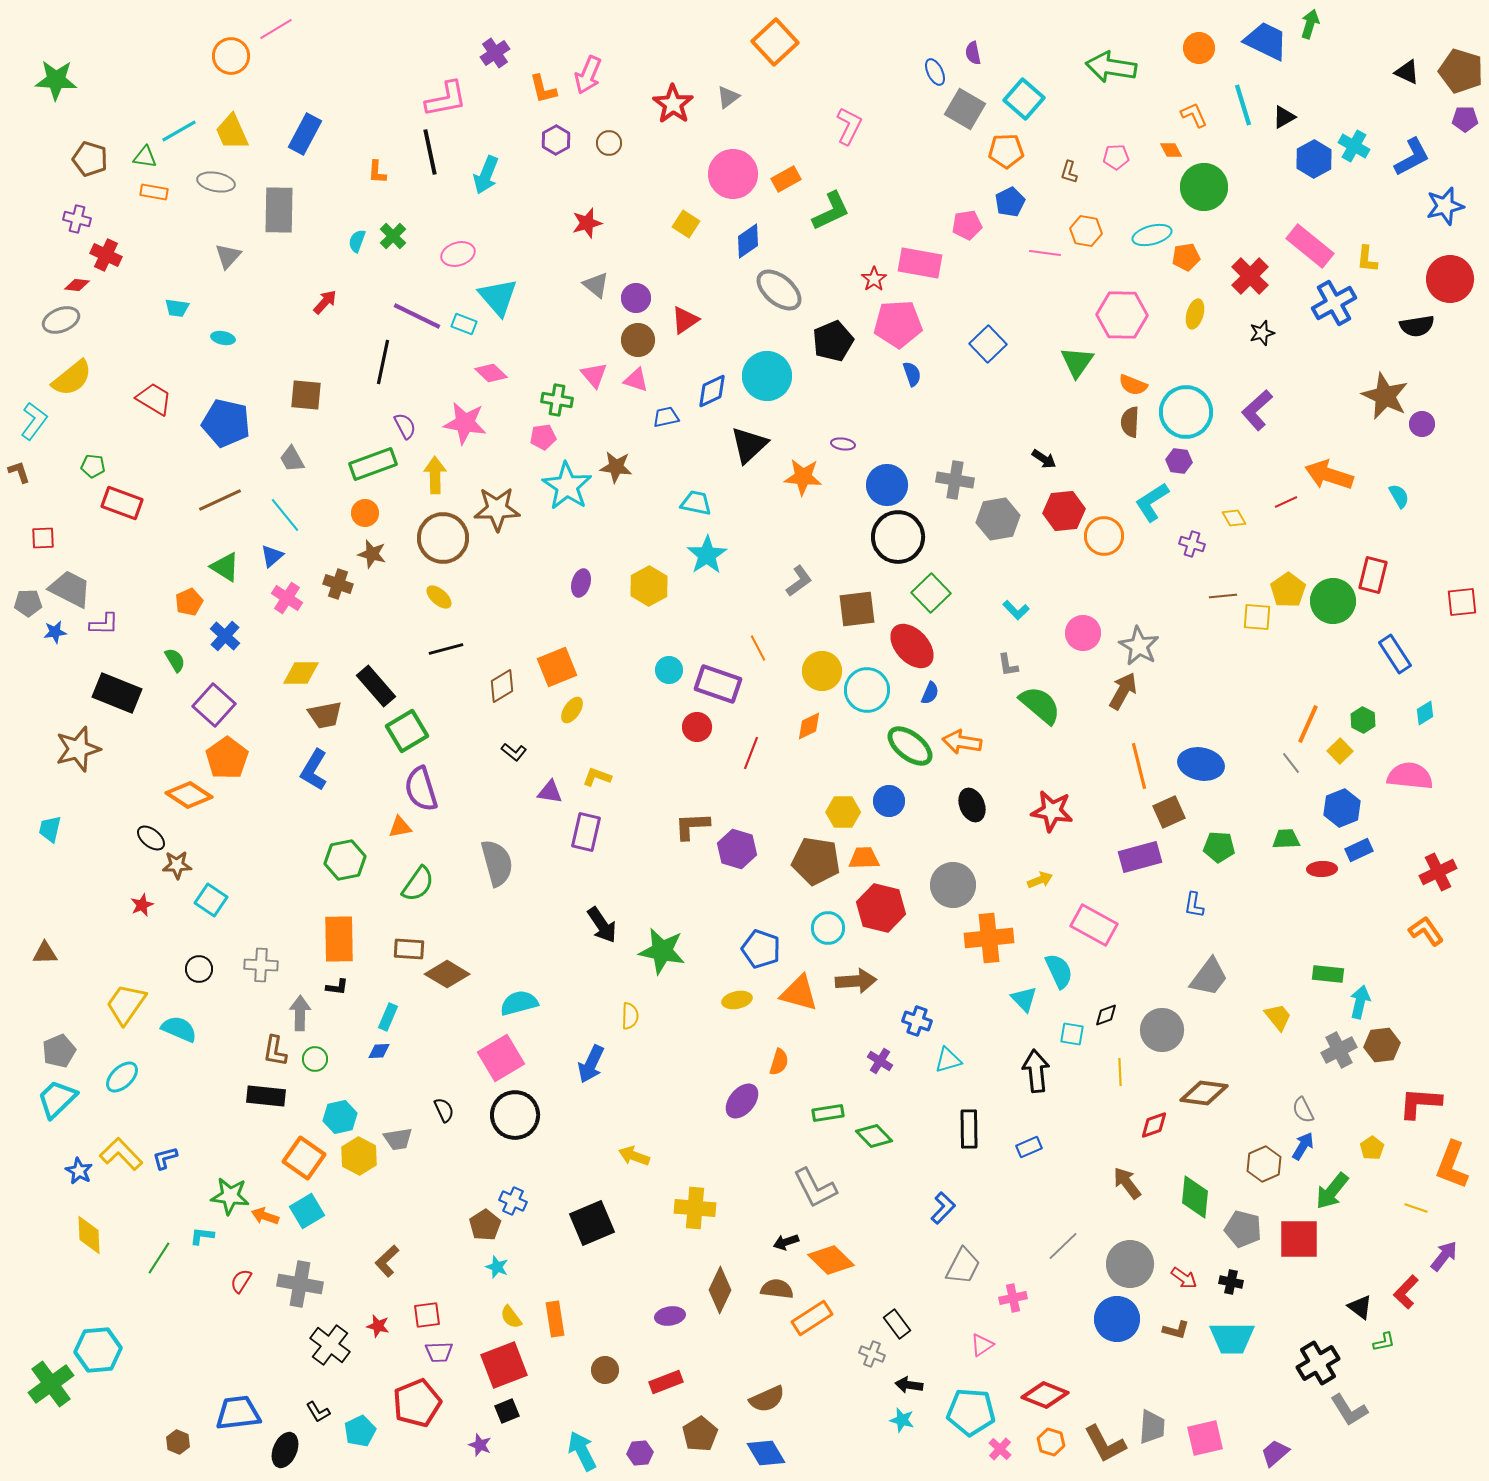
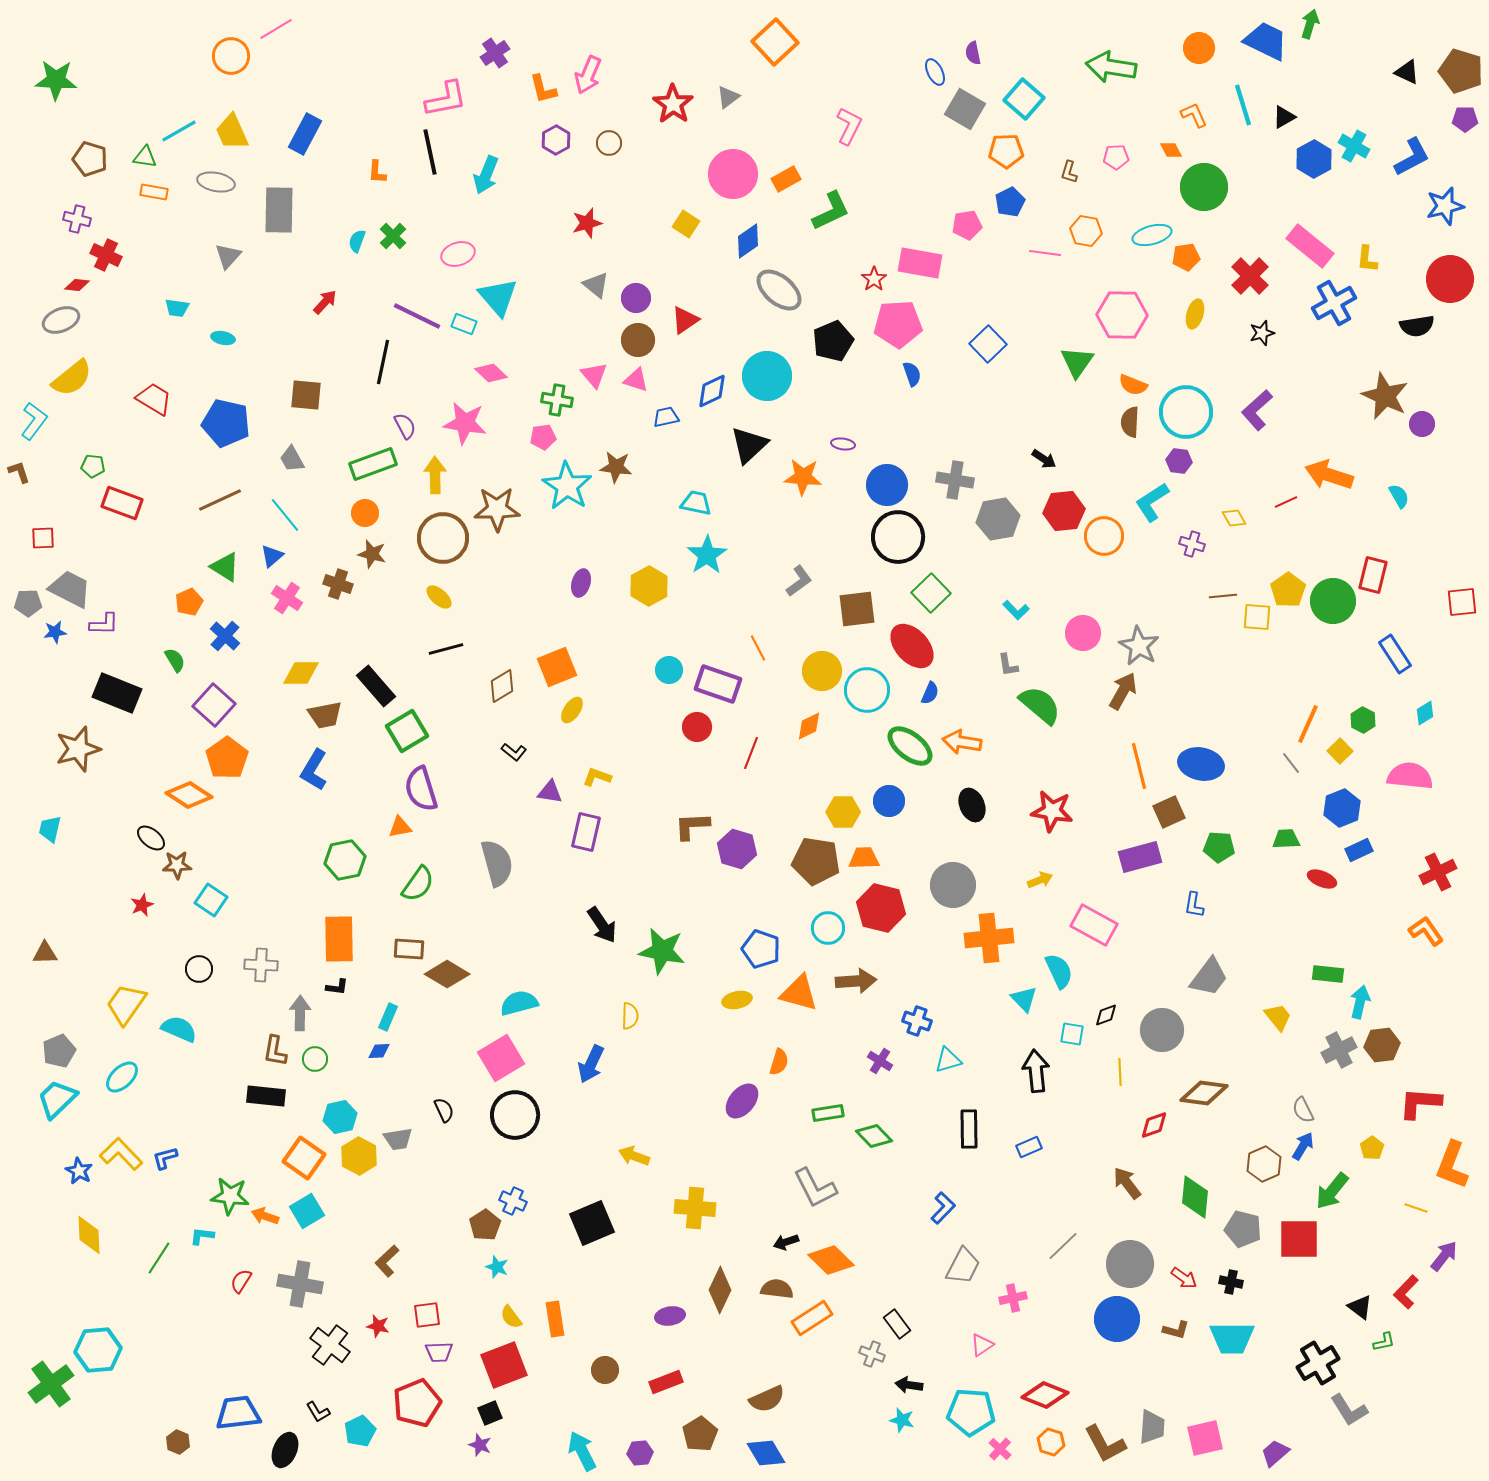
red ellipse at (1322, 869): moved 10 px down; rotated 24 degrees clockwise
black square at (507, 1411): moved 17 px left, 2 px down
